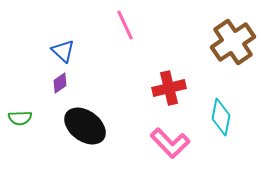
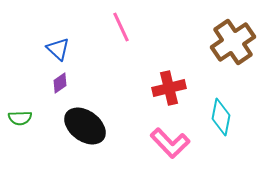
pink line: moved 4 px left, 2 px down
blue triangle: moved 5 px left, 2 px up
